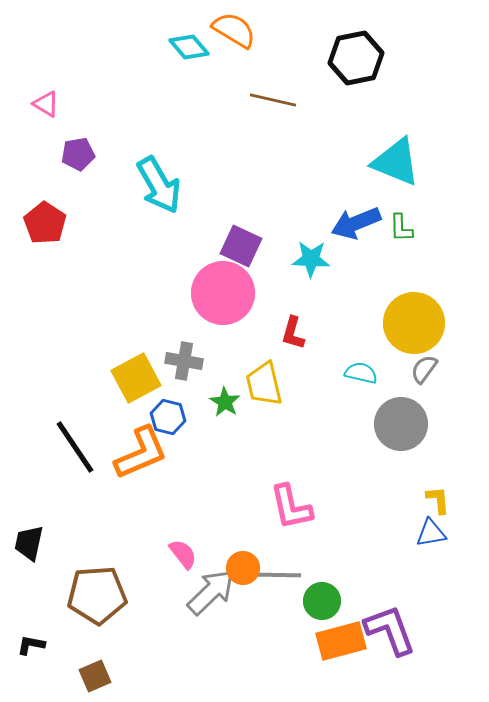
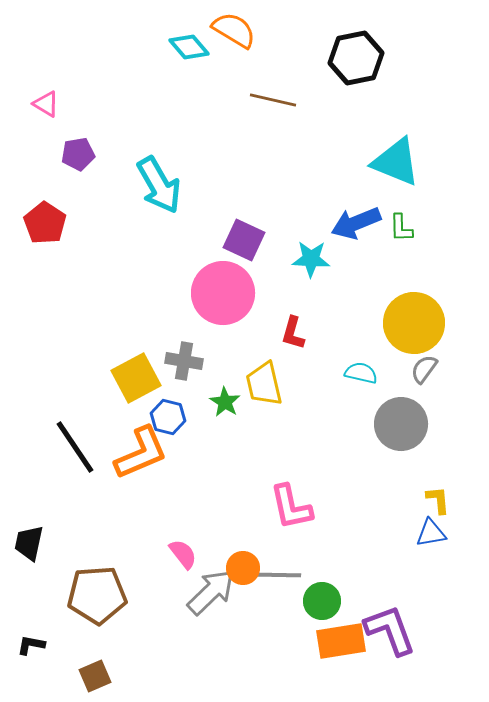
purple square: moved 3 px right, 6 px up
orange rectangle: rotated 6 degrees clockwise
